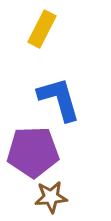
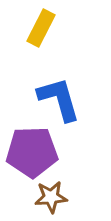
yellow rectangle: moved 1 px left, 1 px up
purple pentagon: moved 1 px left
